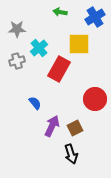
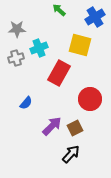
green arrow: moved 1 px left, 2 px up; rotated 32 degrees clockwise
yellow square: moved 1 px right, 1 px down; rotated 15 degrees clockwise
cyan cross: rotated 18 degrees clockwise
gray cross: moved 1 px left, 3 px up
red rectangle: moved 4 px down
red circle: moved 5 px left
blue semicircle: moved 9 px left; rotated 80 degrees clockwise
purple arrow: rotated 20 degrees clockwise
black arrow: rotated 120 degrees counterclockwise
